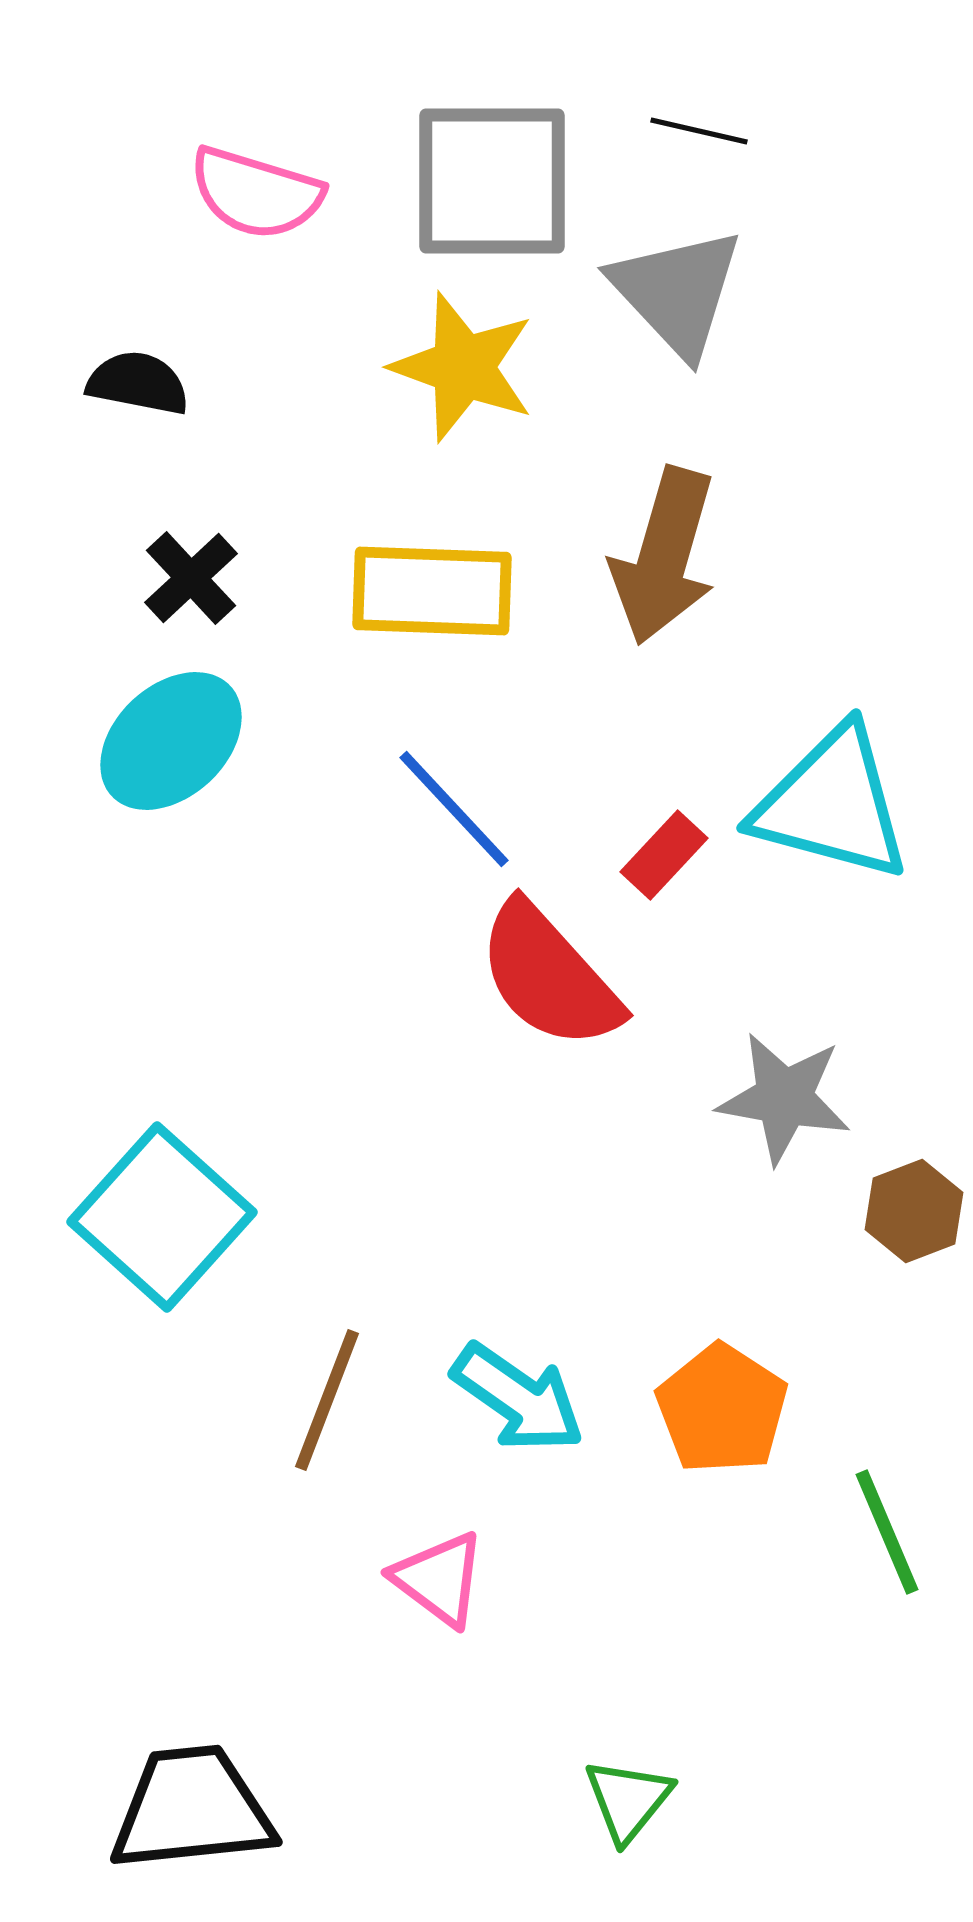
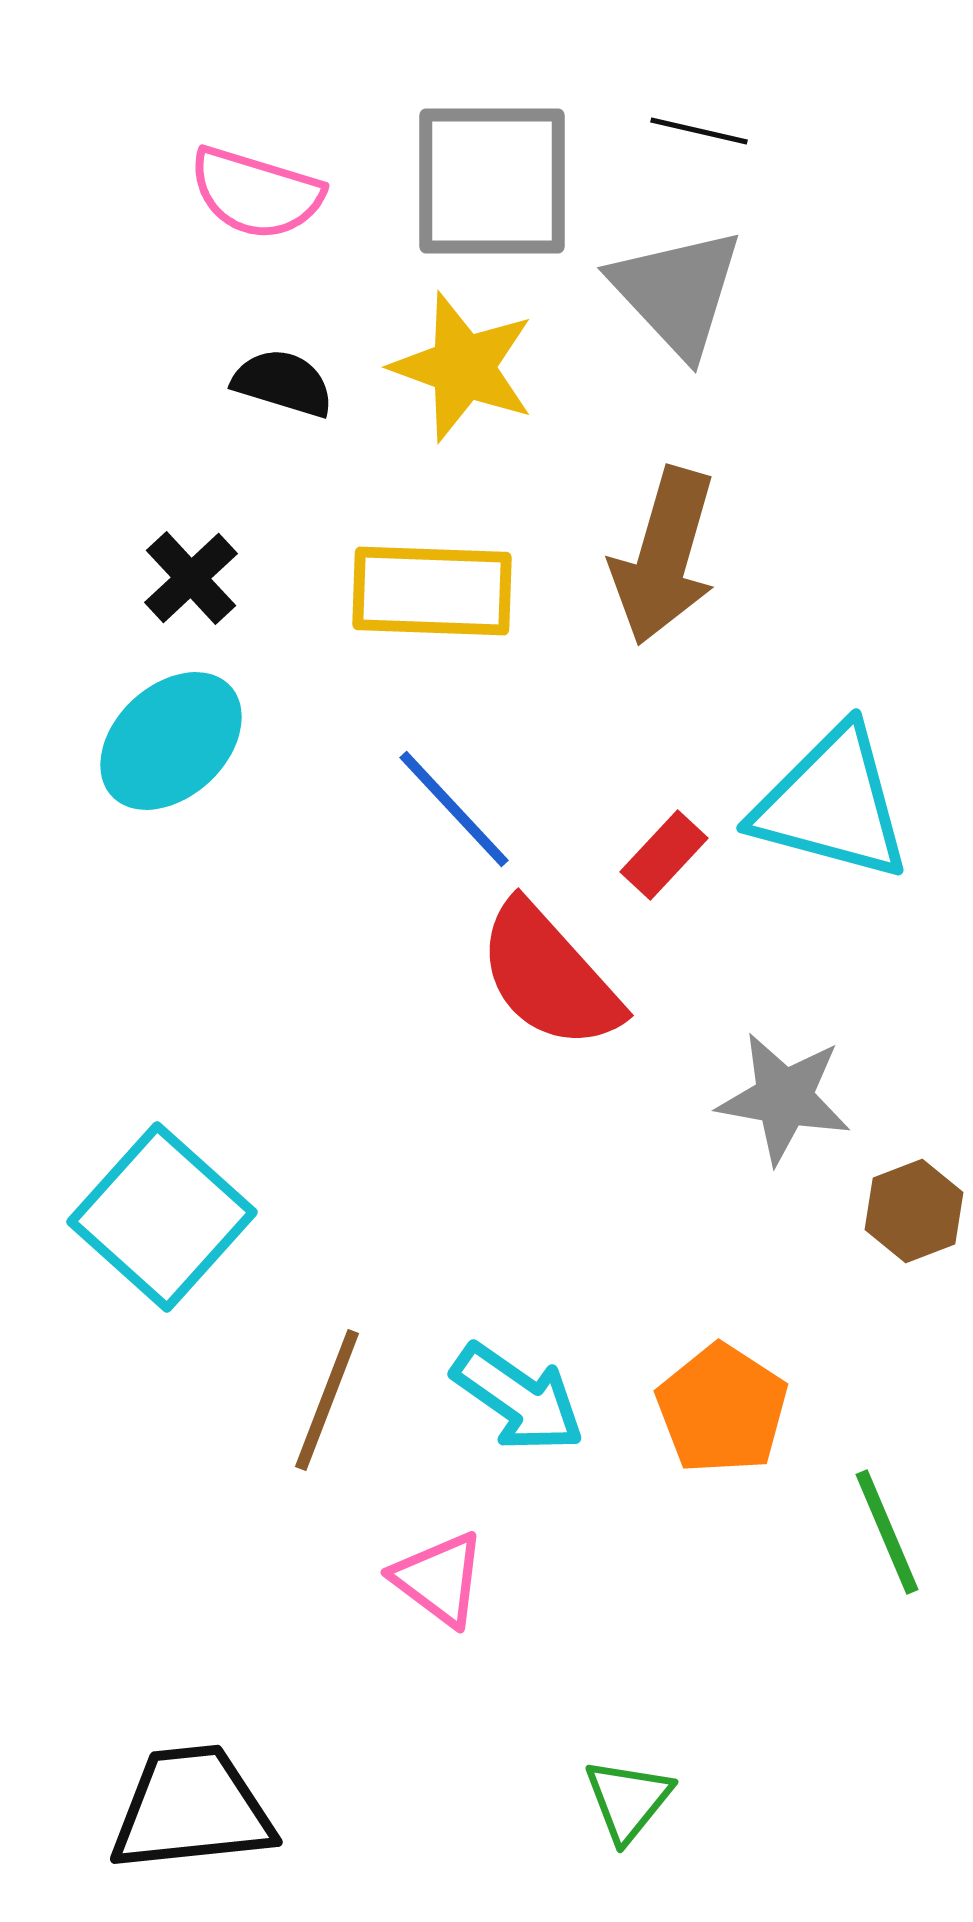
black semicircle: moved 145 px right; rotated 6 degrees clockwise
